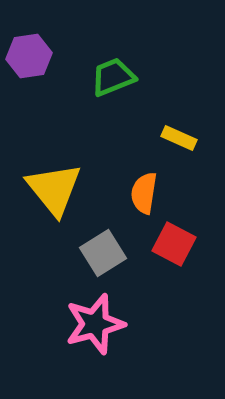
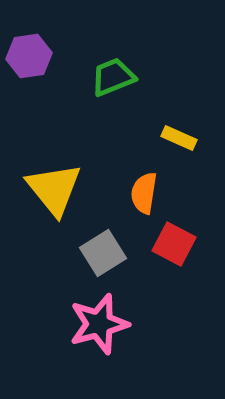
pink star: moved 4 px right
